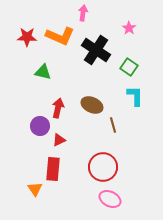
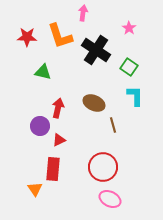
orange L-shape: rotated 48 degrees clockwise
brown ellipse: moved 2 px right, 2 px up
